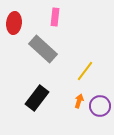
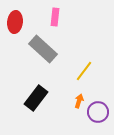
red ellipse: moved 1 px right, 1 px up
yellow line: moved 1 px left
black rectangle: moved 1 px left
purple circle: moved 2 px left, 6 px down
